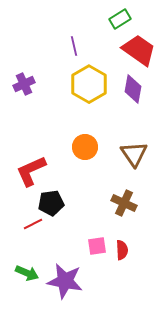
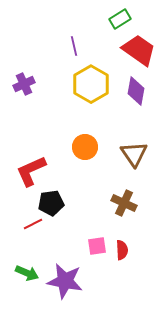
yellow hexagon: moved 2 px right
purple diamond: moved 3 px right, 2 px down
